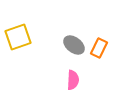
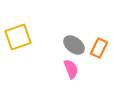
pink semicircle: moved 2 px left, 11 px up; rotated 24 degrees counterclockwise
